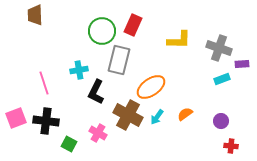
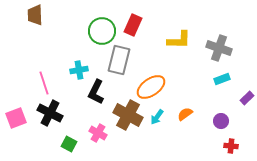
purple rectangle: moved 5 px right, 34 px down; rotated 40 degrees counterclockwise
black cross: moved 4 px right, 8 px up; rotated 20 degrees clockwise
